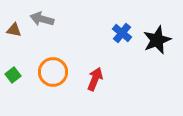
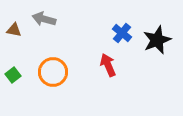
gray arrow: moved 2 px right
red arrow: moved 13 px right, 14 px up; rotated 45 degrees counterclockwise
